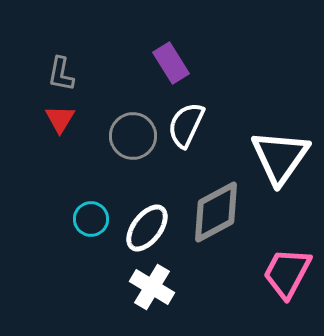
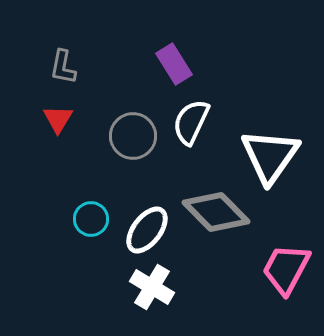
purple rectangle: moved 3 px right, 1 px down
gray L-shape: moved 2 px right, 7 px up
red triangle: moved 2 px left
white semicircle: moved 5 px right, 3 px up
white triangle: moved 10 px left, 1 px up
gray diamond: rotated 74 degrees clockwise
white ellipse: moved 2 px down
pink trapezoid: moved 1 px left, 4 px up
